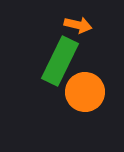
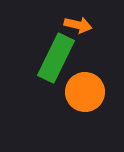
green rectangle: moved 4 px left, 3 px up
